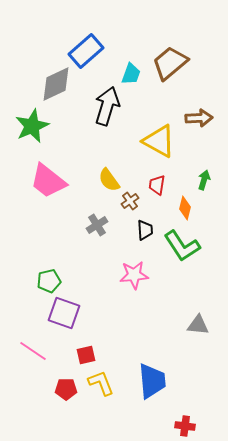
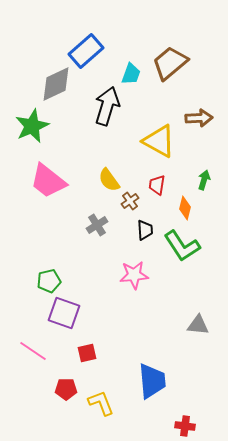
red square: moved 1 px right, 2 px up
yellow L-shape: moved 20 px down
